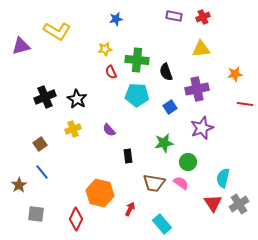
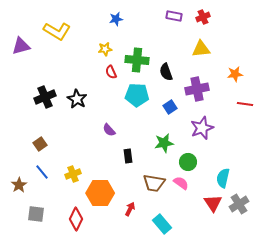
yellow cross: moved 45 px down
orange hexagon: rotated 12 degrees counterclockwise
